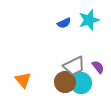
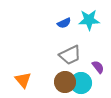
cyan star: rotated 15 degrees clockwise
gray trapezoid: moved 4 px left, 11 px up
